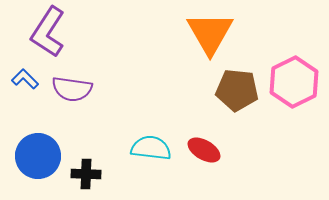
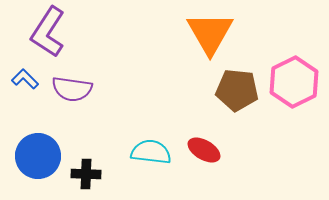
cyan semicircle: moved 4 px down
